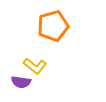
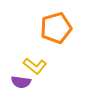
orange pentagon: moved 3 px right, 2 px down
